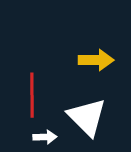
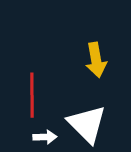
yellow arrow: rotated 80 degrees clockwise
white triangle: moved 7 px down
